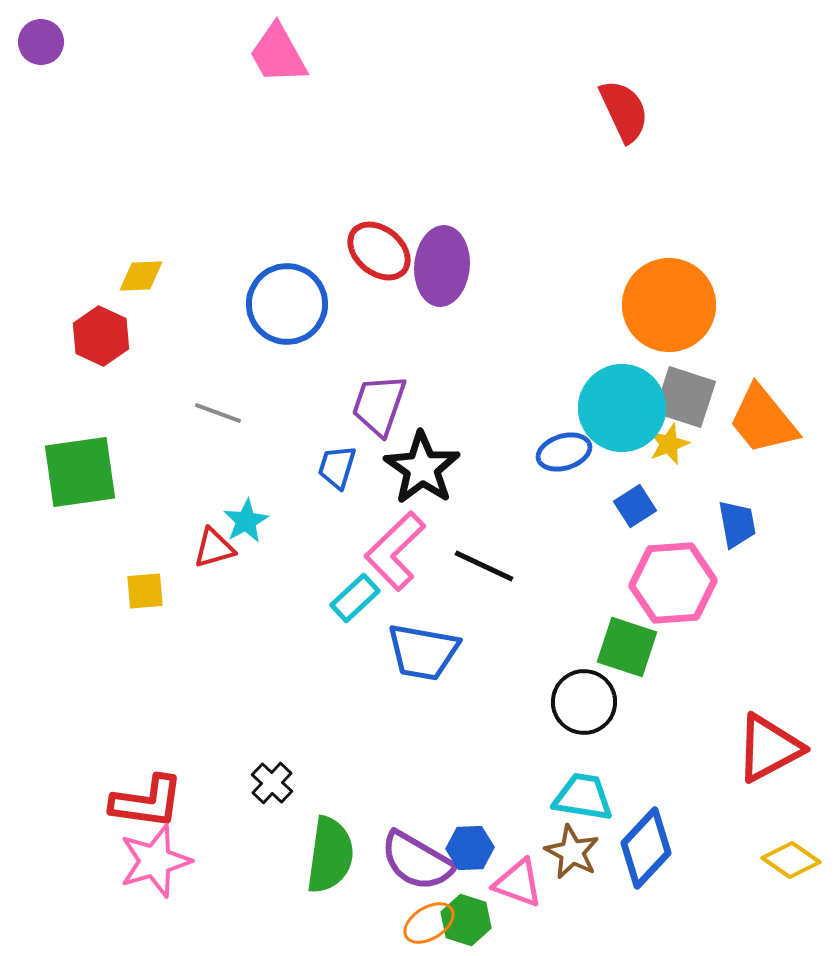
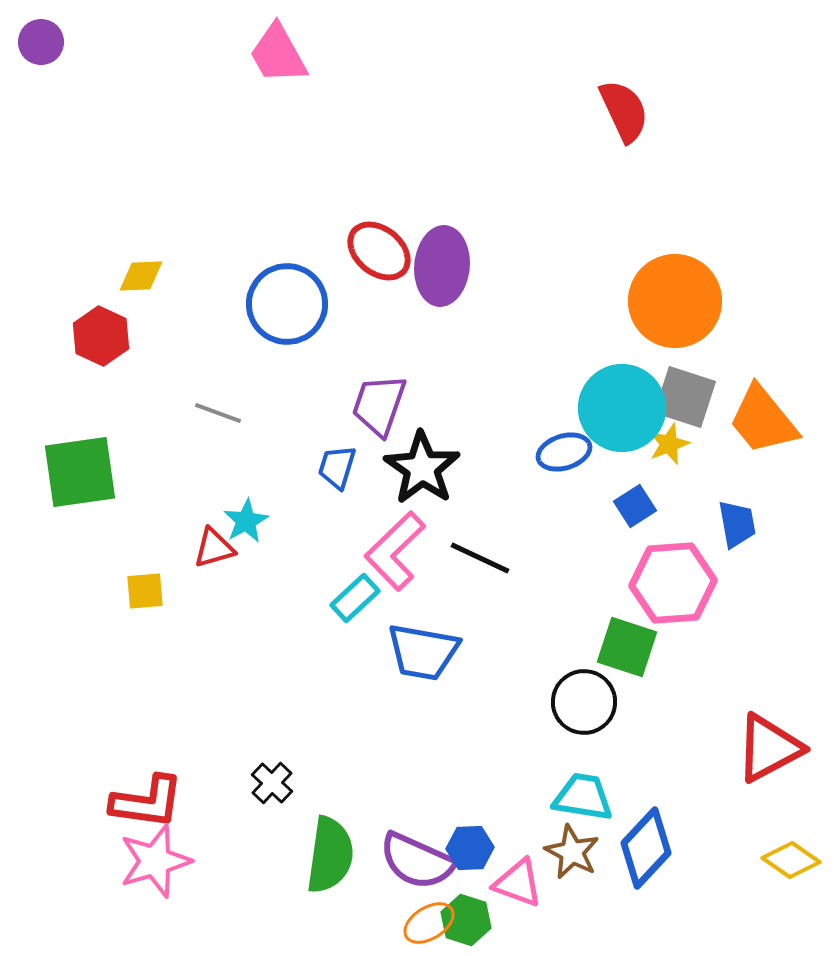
orange circle at (669, 305): moved 6 px right, 4 px up
black line at (484, 566): moved 4 px left, 8 px up
purple semicircle at (417, 861): rotated 6 degrees counterclockwise
